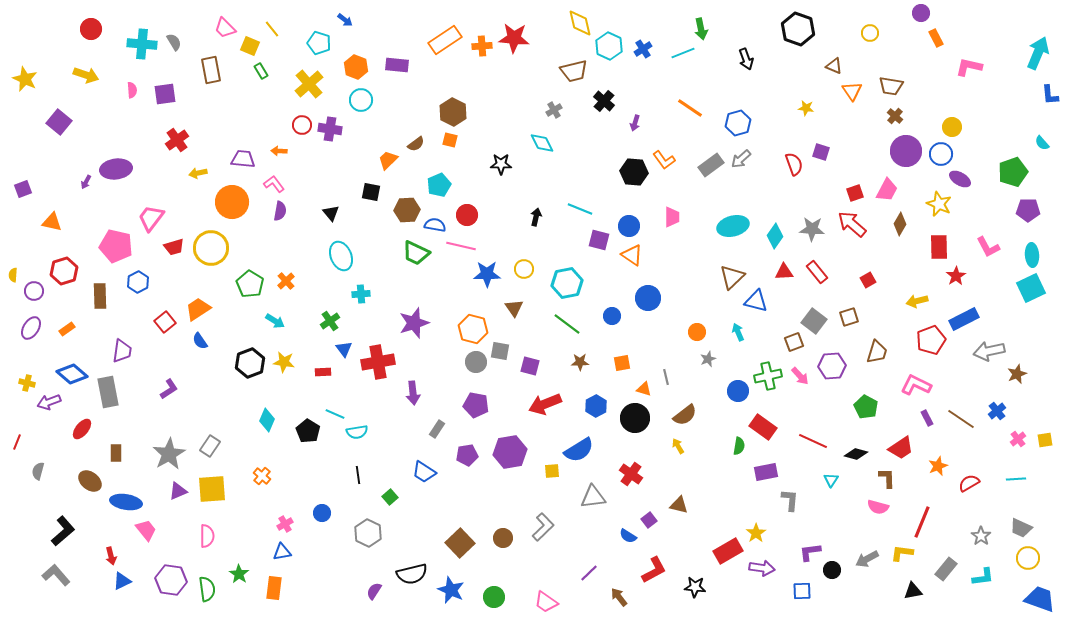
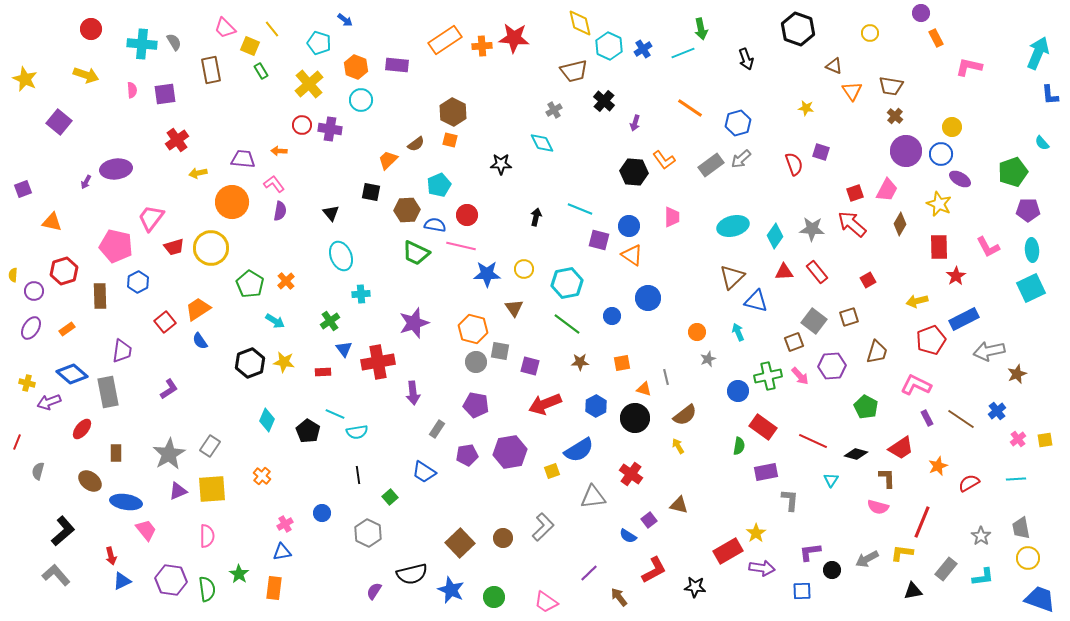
cyan ellipse at (1032, 255): moved 5 px up
yellow square at (552, 471): rotated 14 degrees counterclockwise
gray trapezoid at (1021, 528): rotated 55 degrees clockwise
